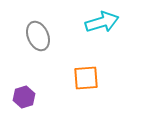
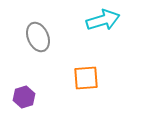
cyan arrow: moved 1 px right, 2 px up
gray ellipse: moved 1 px down
